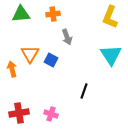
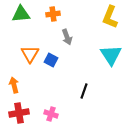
orange arrow: moved 2 px right, 16 px down
